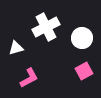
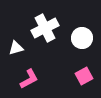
white cross: moved 1 px left, 1 px down
pink square: moved 5 px down
pink L-shape: moved 1 px down
